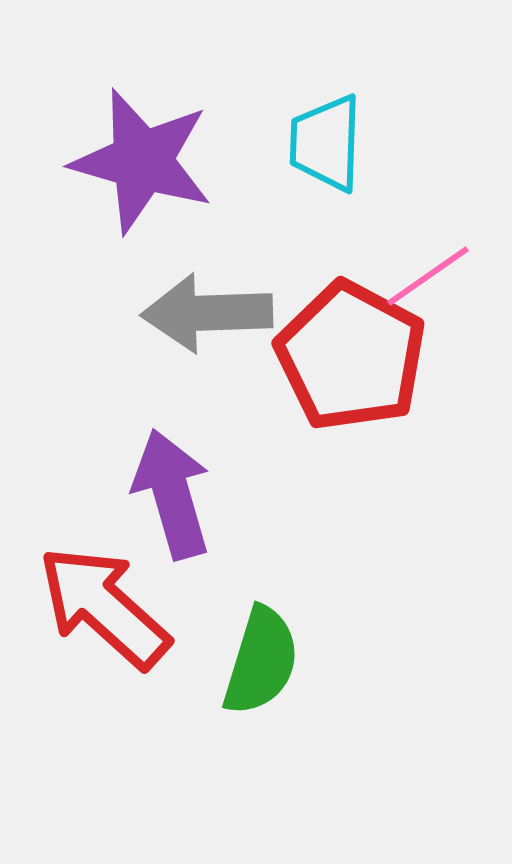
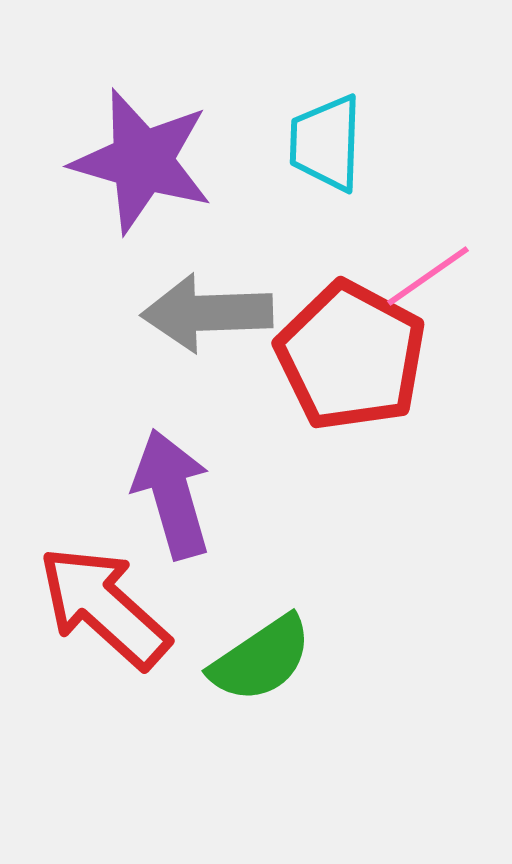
green semicircle: moved 2 px up; rotated 39 degrees clockwise
